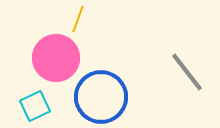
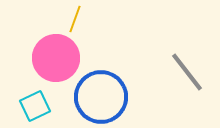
yellow line: moved 3 px left
